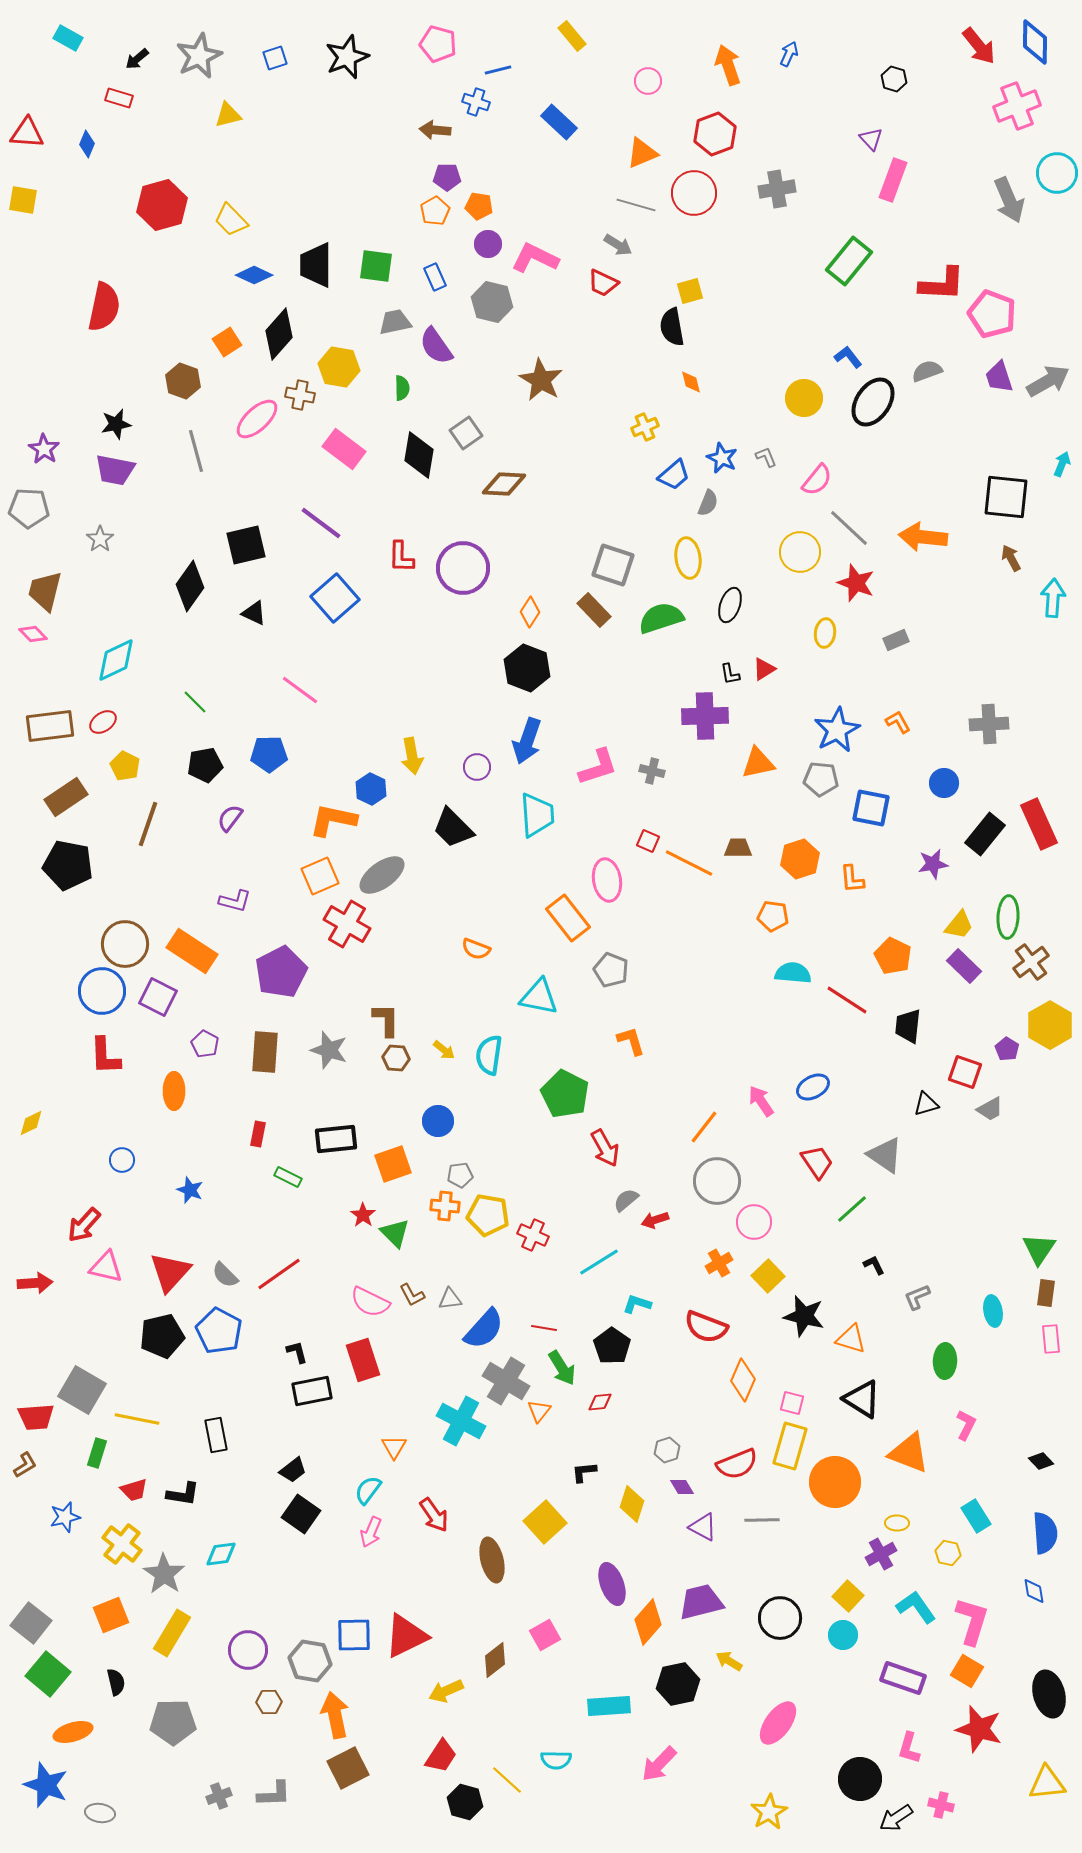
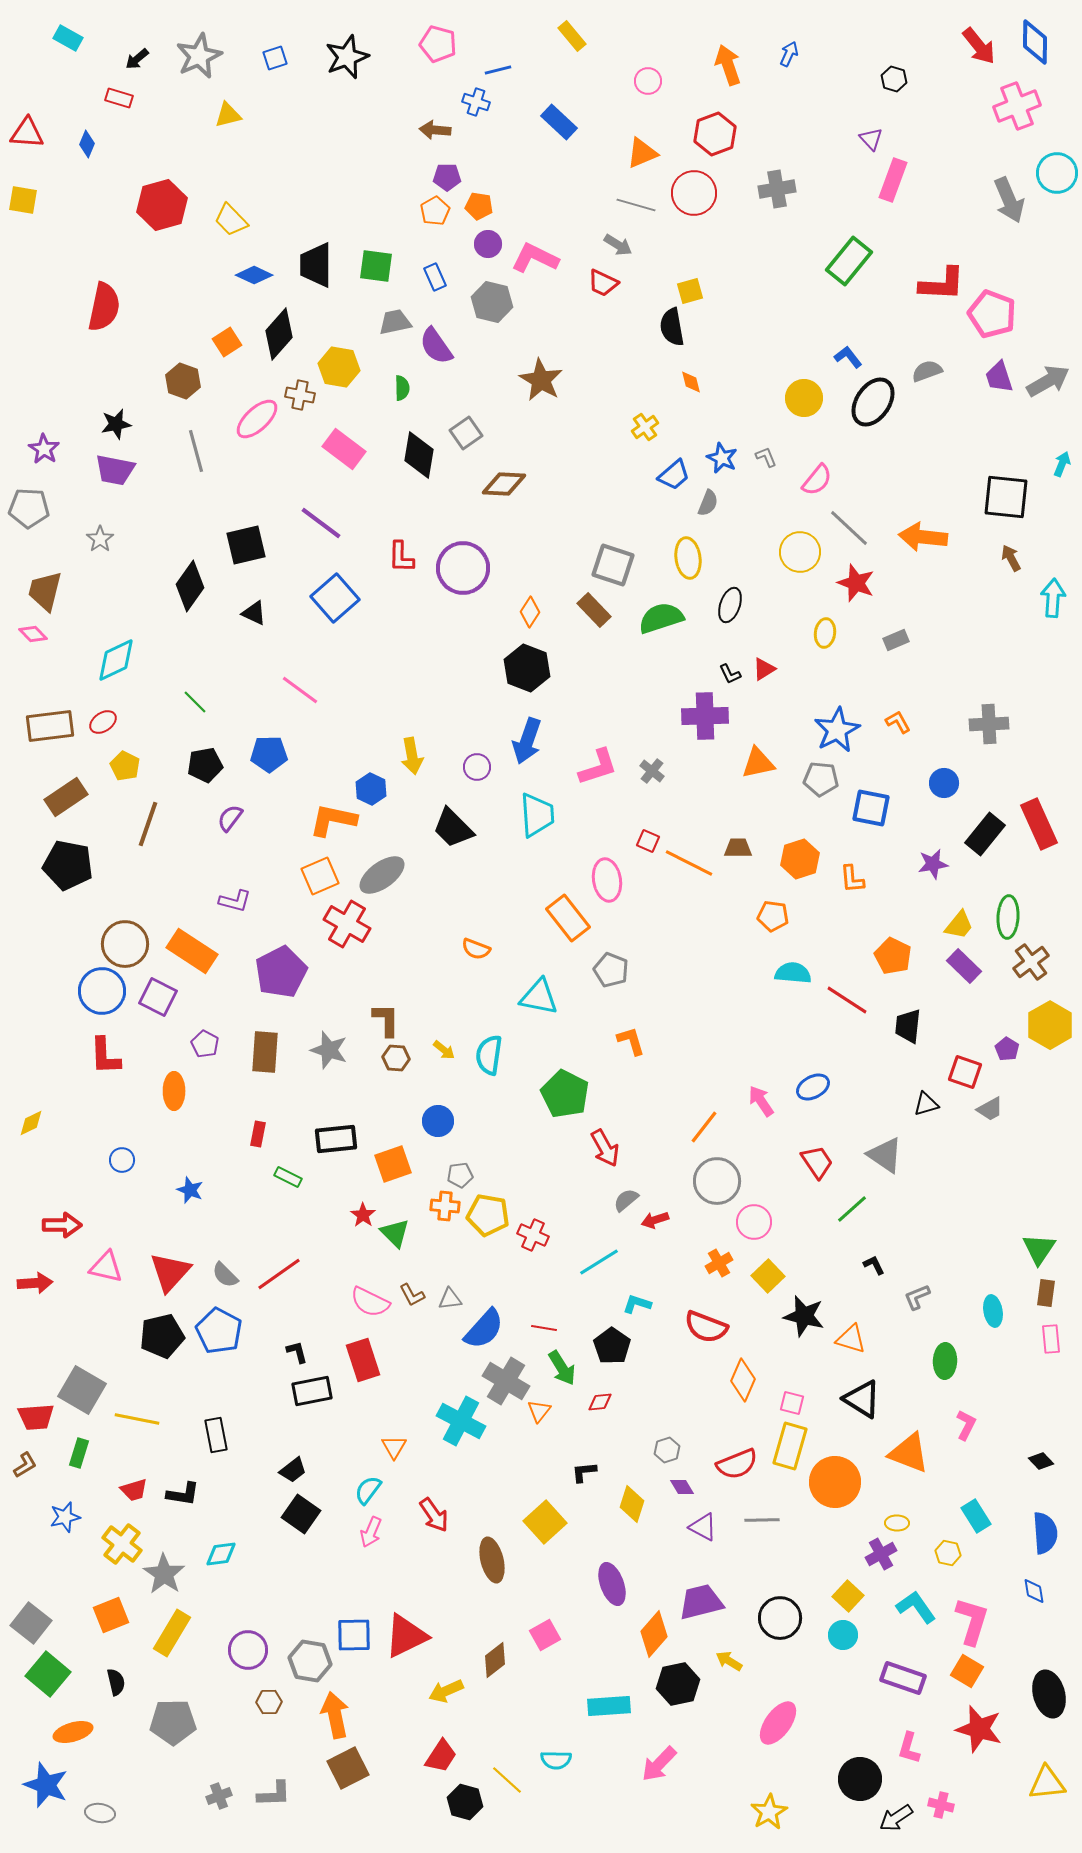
yellow cross at (645, 427): rotated 12 degrees counterclockwise
black L-shape at (730, 674): rotated 15 degrees counterclockwise
gray cross at (652, 771): rotated 25 degrees clockwise
red arrow at (84, 1225): moved 22 px left; rotated 132 degrees counterclockwise
green rectangle at (97, 1453): moved 18 px left
orange diamond at (648, 1622): moved 6 px right, 12 px down
